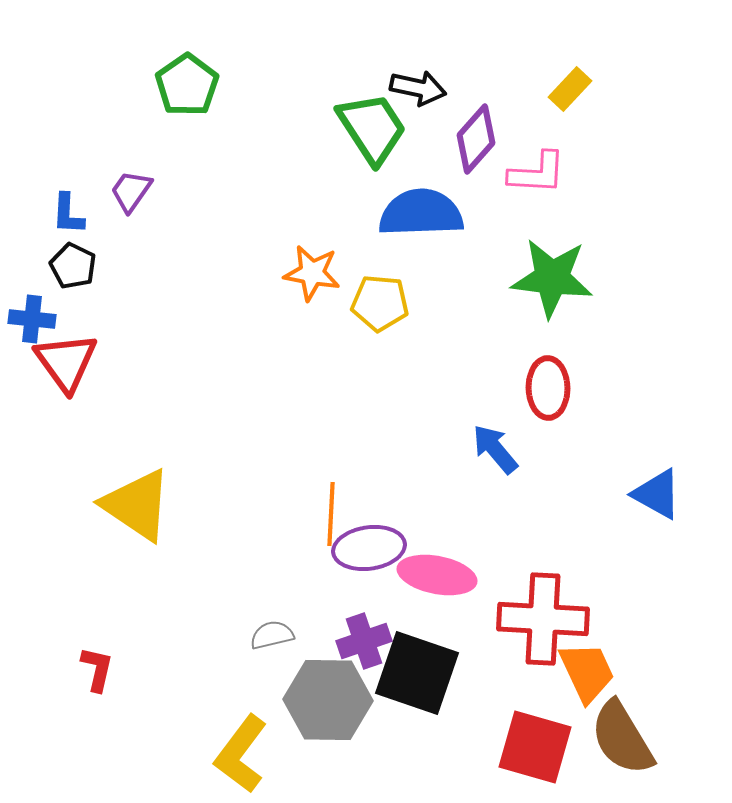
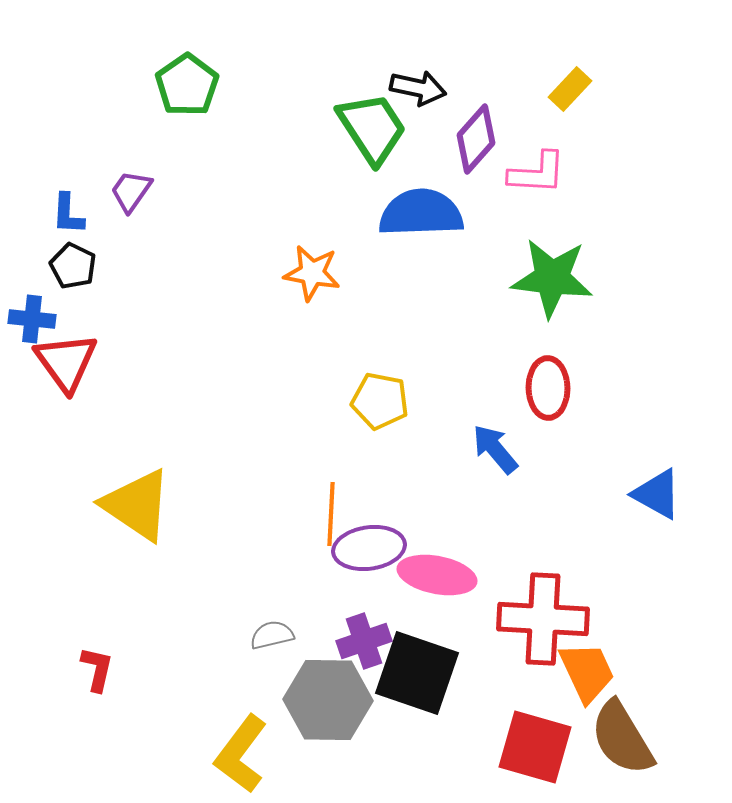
yellow pentagon: moved 98 px down; rotated 6 degrees clockwise
